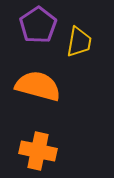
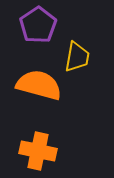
yellow trapezoid: moved 2 px left, 15 px down
orange semicircle: moved 1 px right, 1 px up
